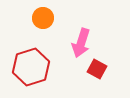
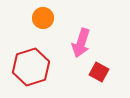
red square: moved 2 px right, 3 px down
